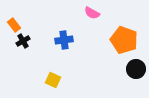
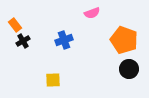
pink semicircle: rotated 49 degrees counterclockwise
orange rectangle: moved 1 px right
blue cross: rotated 12 degrees counterclockwise
black circle: moved 7 px left
yellow square: rotated 28 degrees counterclockwise
